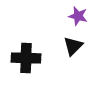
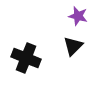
black cross: rotated 20 degrees clockwise
